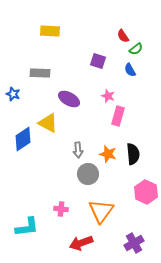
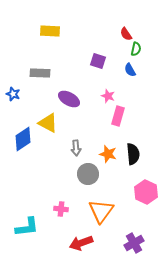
red semicircle: moved 3 px right, 2 px up
green semicircle: rotated 40 degrees counterclockwise
gray arrow: moved 2 px left, 2 px up
